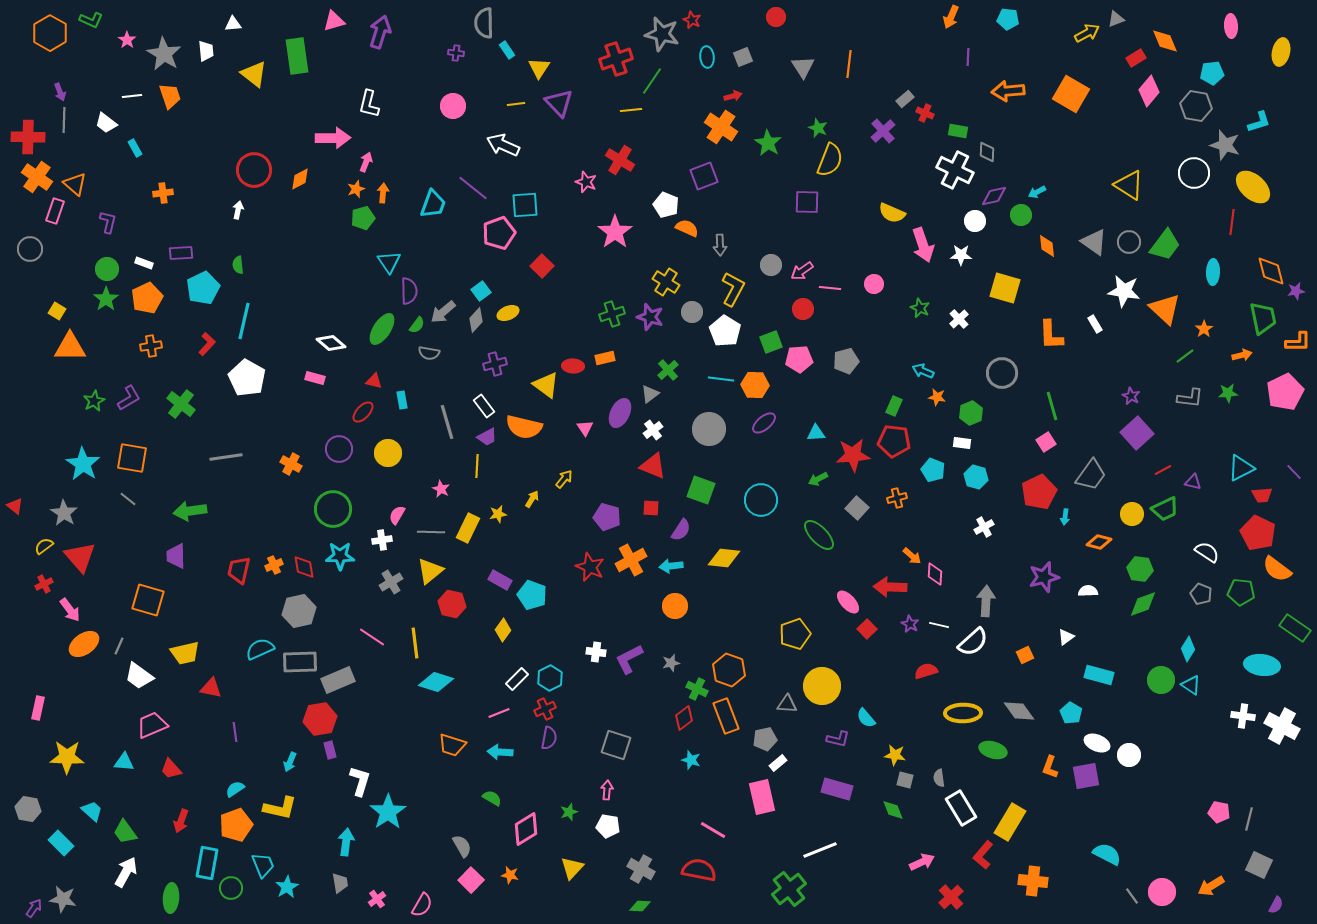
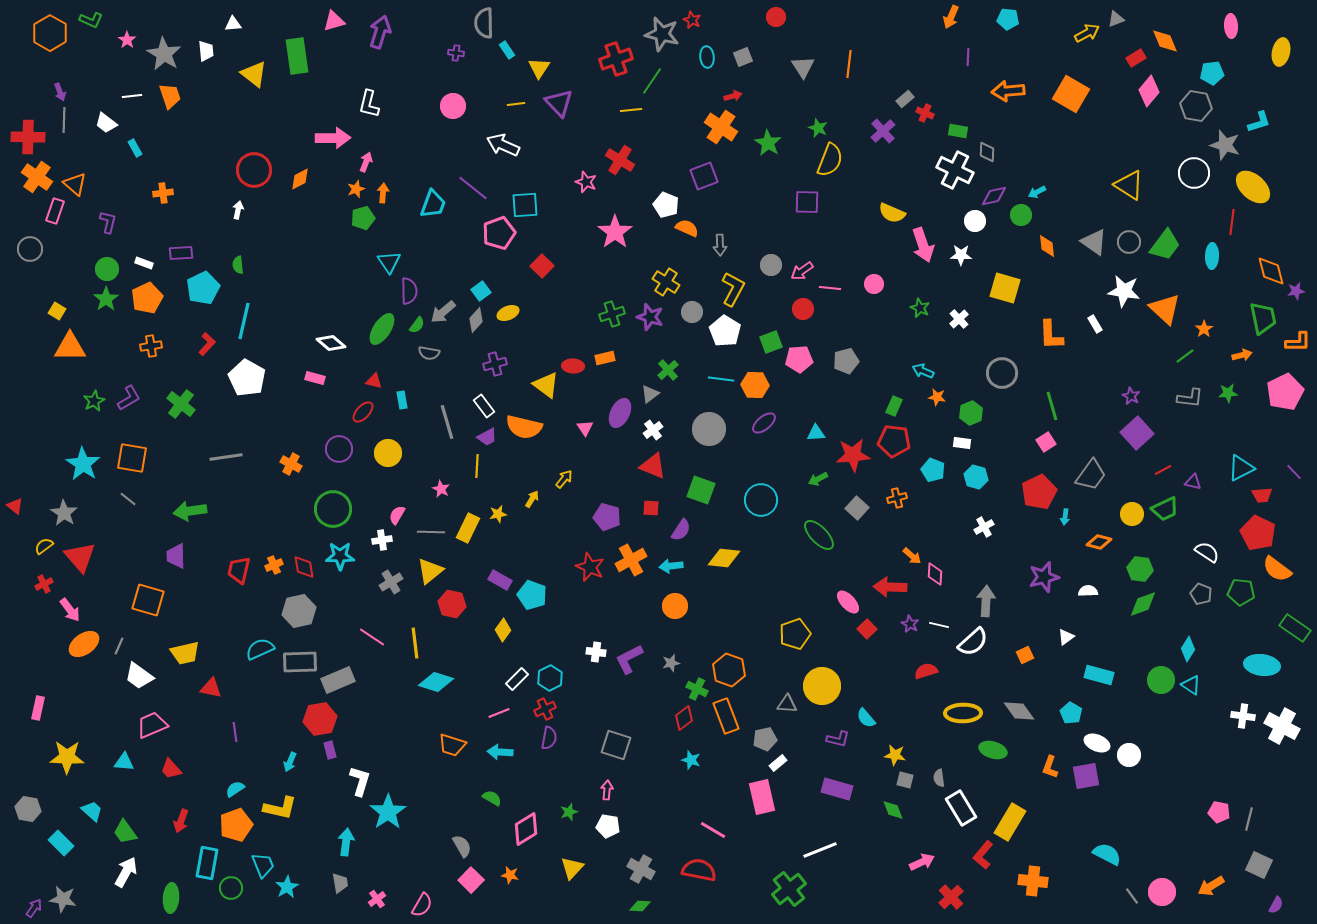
cyan ellipse at (1213, 272): moved 1 px left, 16 px up
